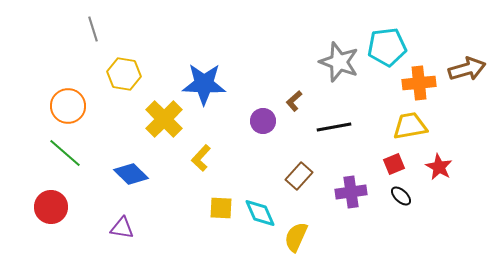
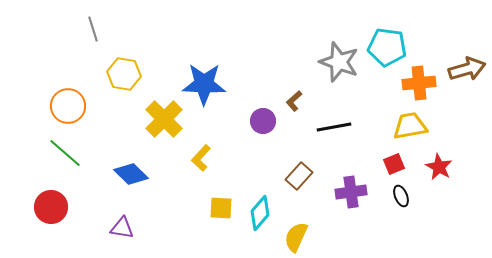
cyan pentagon: rotated 15 degrees clockwise
black ellipse: rotated 25 degrees clockwise
cyan diamond: rotated 64 degrees clockwise
